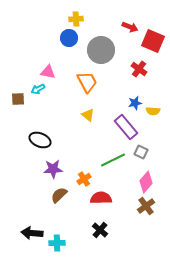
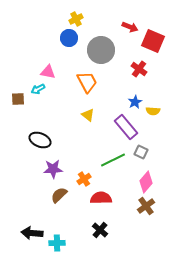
yellow cross: rotated 24 degrees counterclockwise
blue star: moved 1 px up; rotated 16 degrees counterclockwise
